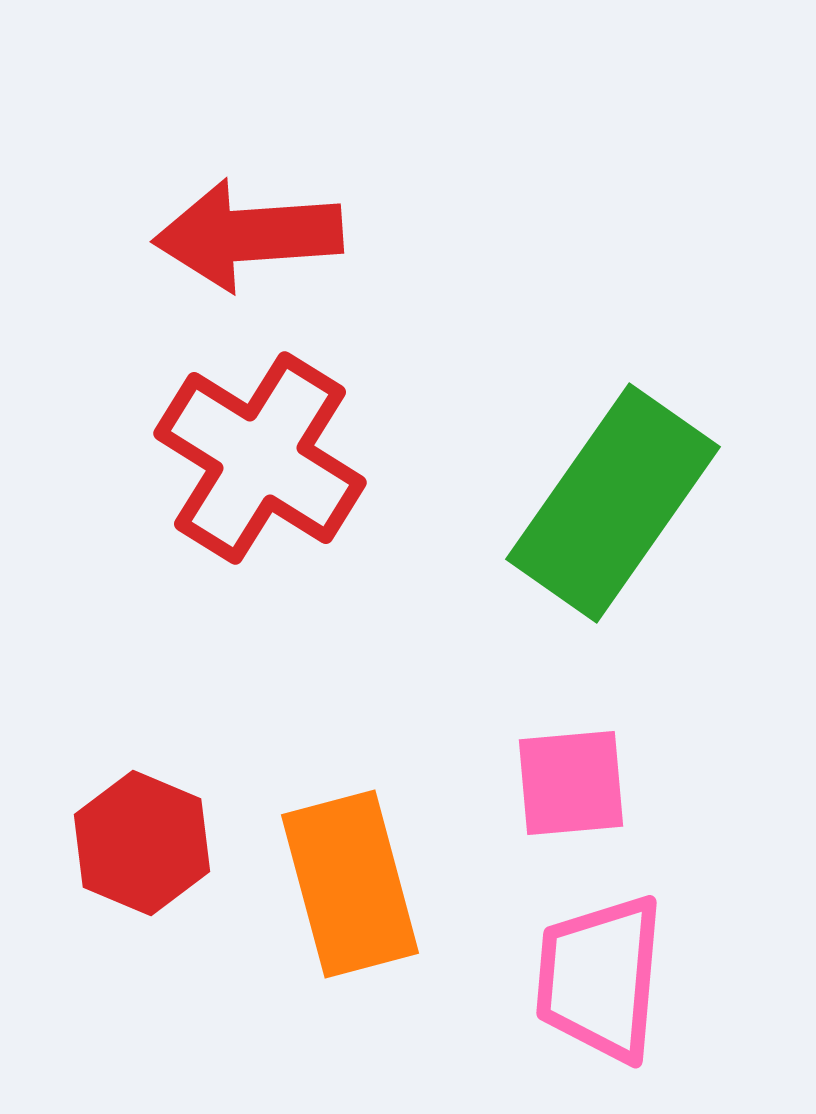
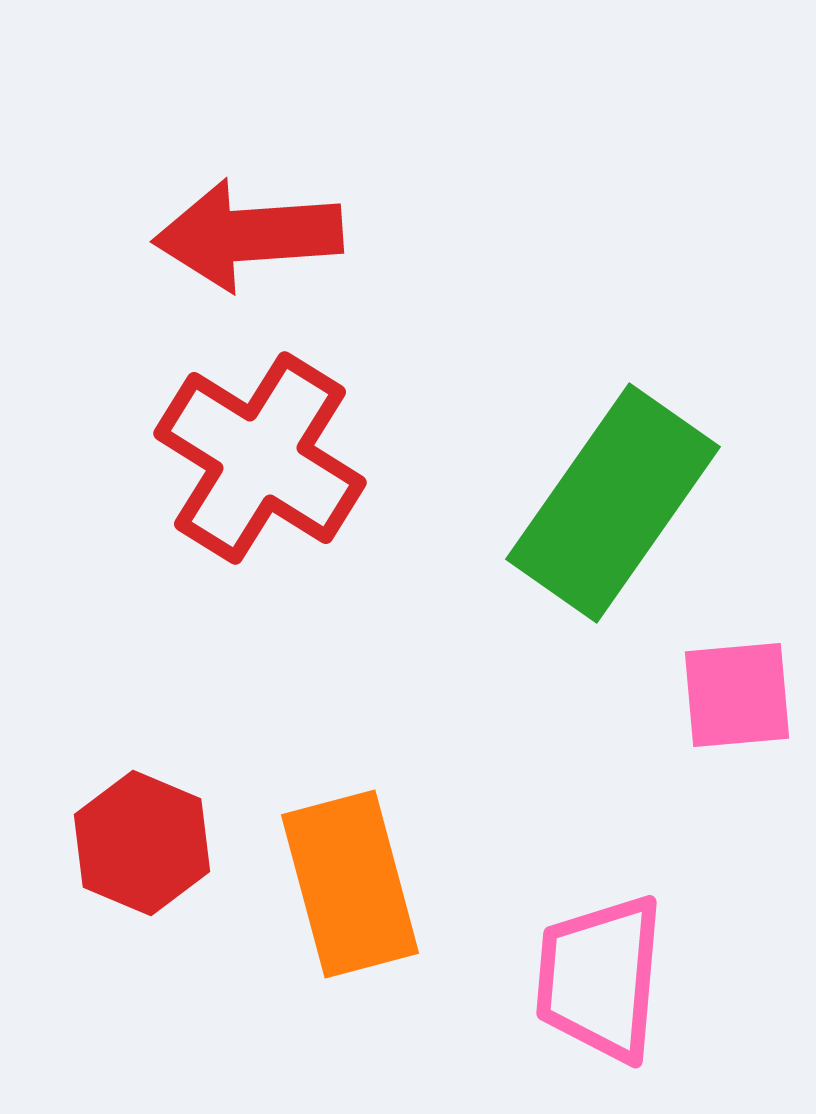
pink square: moved 166 px right, 88 px up
